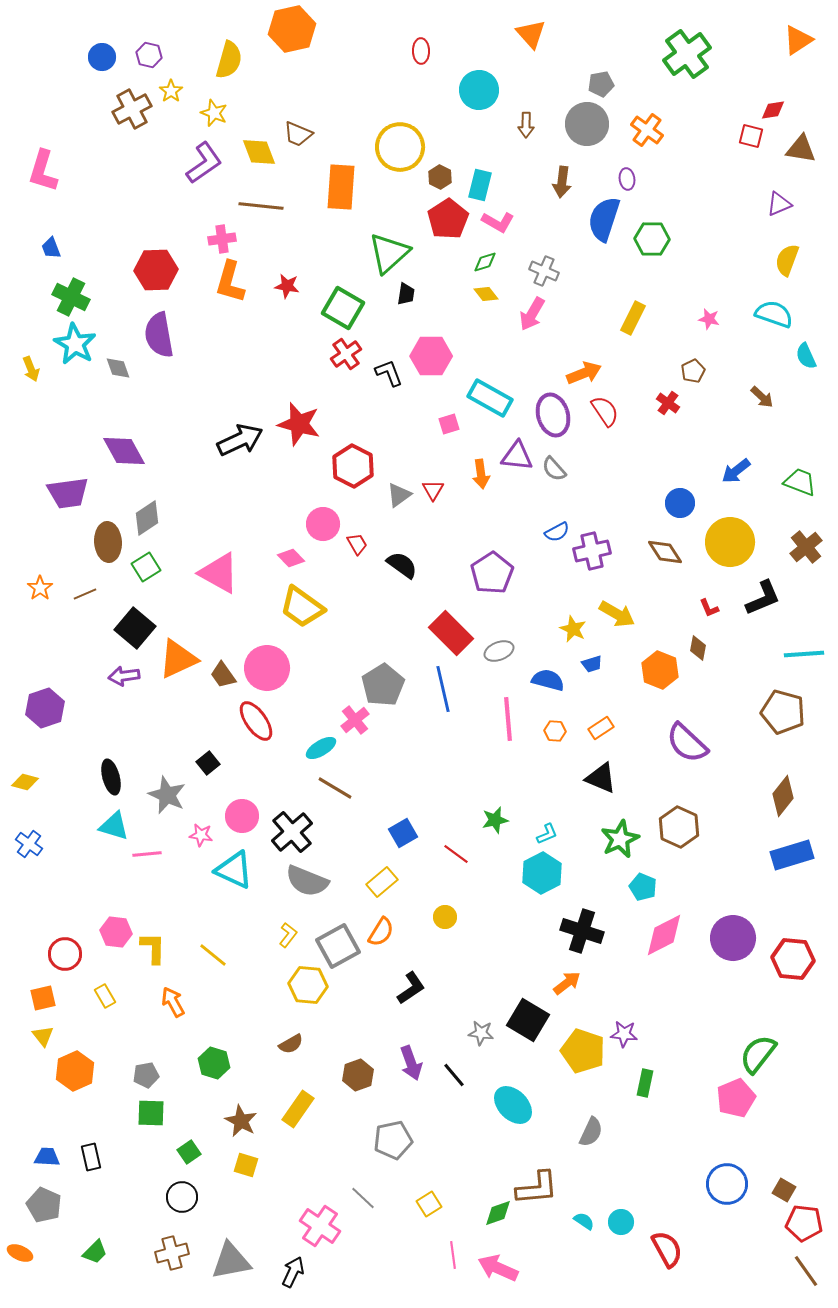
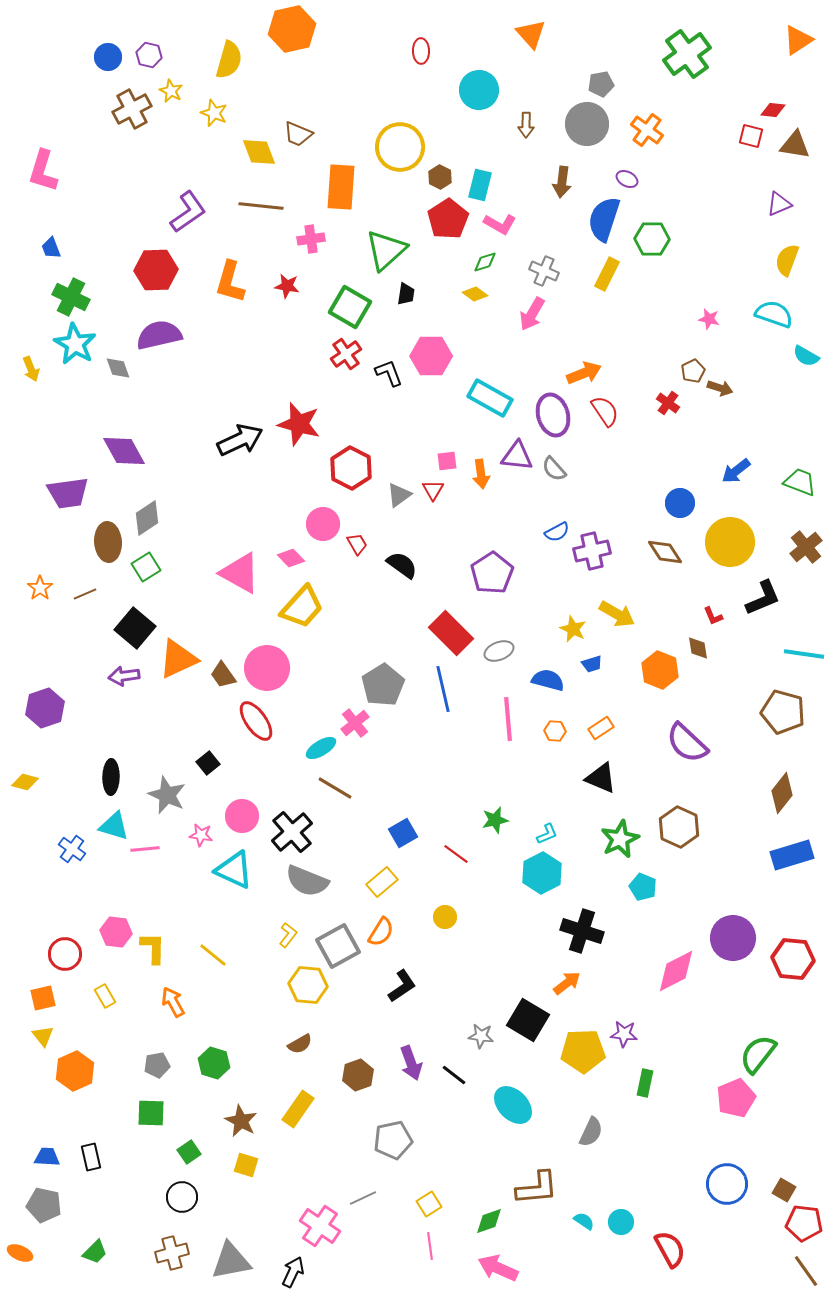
blue circle at (102, 57): moved 6 px right
yellow star at (171, 91): rotated 10 degrees counterclockwise
red diamond at (773, 110): rotated 15 degrees clockwise
brown triangle at (801, 149): moved 6 px left, 4 px up
purple L-shape at (204, 163): moved 16 px left, 49 px down
purple ellipse at (627, 179): rotated 55 degrees counterclockwise
pink L-shape at (498, 222): moved 2 px right, 2 px down
pink cross at (222, 239): moved 89 px right
green triangle at (389, 253): moved 3 px left, 3 px up
yellow diamond at (486, 294): moved 11 px left; rotated 15 degrees counterclockwise
green square at (343, 308): moved 7 px right, 1 px up
yellow rectangle at (633, 318): moved 26 px left, 44 px up
purple semicircle at (159, 335): rotated 87 degrees clockwise
cyan semicircle at (806, 356): rotated 36 degrees counterclockwise
brown arrow at (762, 397): moved 42 px left, 9 px up; rotated 25 degrees counterclockwise
pink square at (449, 424): moved 2 px left, 37 px down; rotated 10 degrees clockwise
red hexagon at (353, 466): moved 2 px left, 2 px down
pink triangle at (219, 573): moved 21 px right
yellow trapezoid at (302, 607): rotated 84 degrees counterclockwise
red L-shape at (709, 608): moved 4 px right, 8 px down
brown diamond at (698, 648): rotated 20 degrees counterclockwise
cyan line at (804, 654): rotated 12 degrees clockwise
pink cross at (355, 720): moved 3 px down
black ellipse at (111, 777): rotated 16 degrees clockwise
brown diamond at (783, 796): moved 1 px left, 3 px up
blue cross at (29, 844): moved 43 px right, 5 px down
pink line at (147, 854): moved 2 px left, 5 px up
pink diamond at (664, 935): moved 12 px right, 36 px down
black L-shape at (411, 988): moved 9 px left, 2 px up
gray star at (481, 1033): moved 3 px down
brown semicircle at (291, 1044): moved 9 px right
yellow pentagon at (583, 1051): rotated 21 degrees counterclockwise
gray pentagon at (146, 1075): moved 11 px right, 10 px up
black line at (454, 1075): rotated 12 degrees counterclockwise
gray line at (363, 1198): rotated 68 degrees counterclockwise
gray pentagon at (44, 1205): rotated 12 degrees counterclockwise
green diamond at (498, 1213): moved 9 px left, 8 px down
red semicircle at (667, 1249): moved 3 px right
pink line at (453, 1255): moved 23 px left, 9 px up
